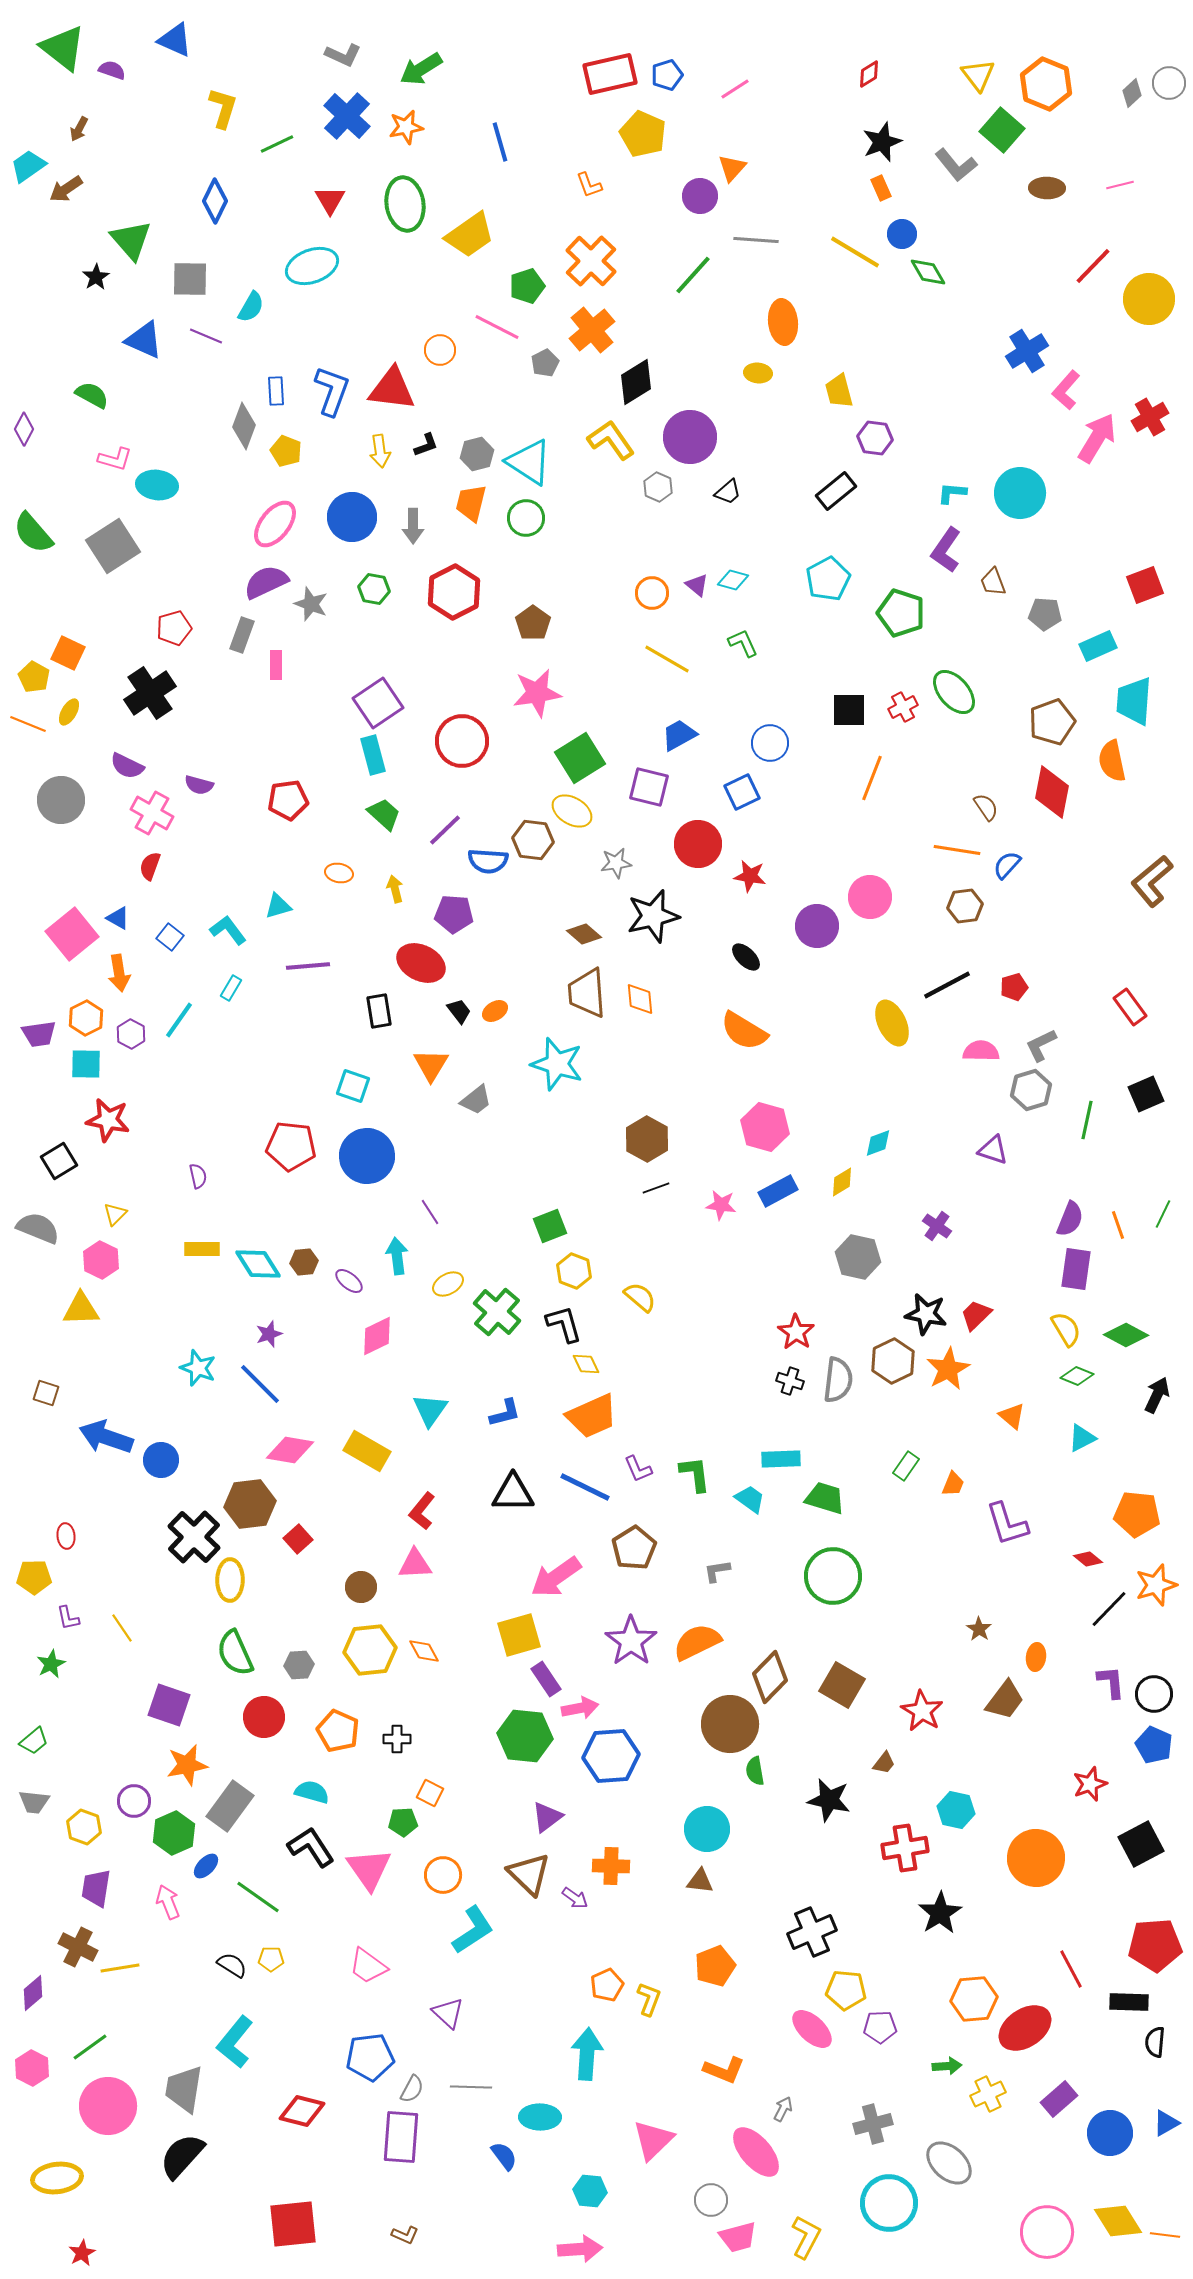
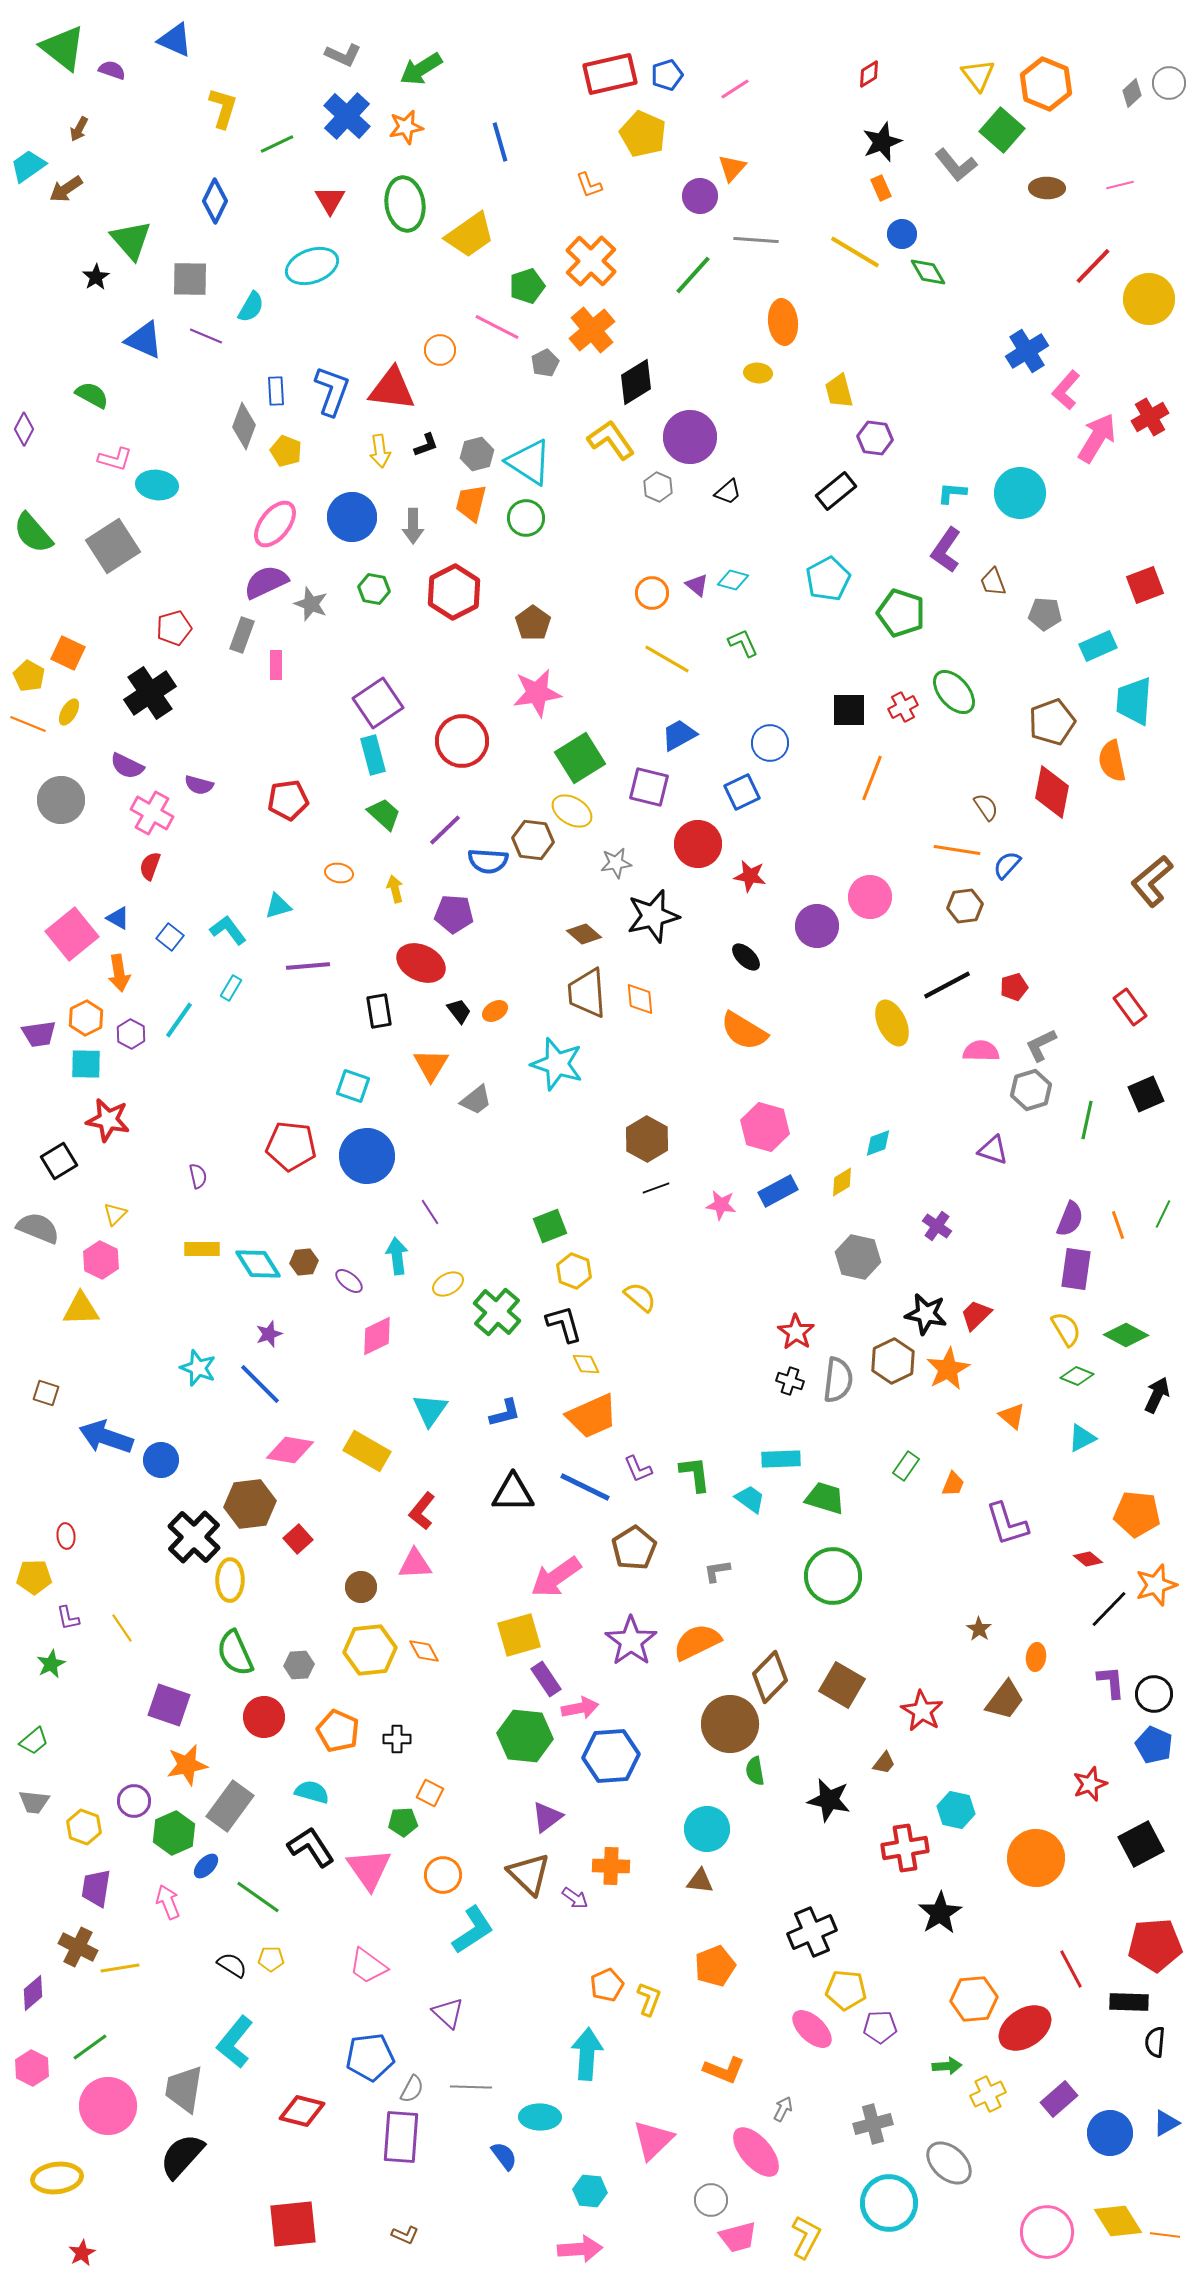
yellow pentagon at (34, 677): moved 5 px left, 1 px up
